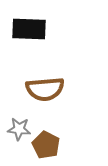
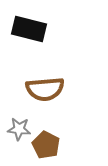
black rectangle: rotated 12 degrees clockwise
